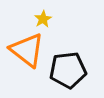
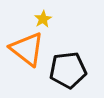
orange triangle: moved 1 px up
